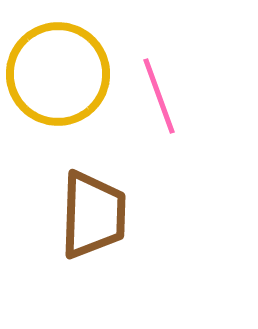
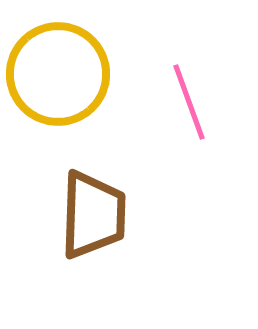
pink line: moved 30 px right, 6 px down
